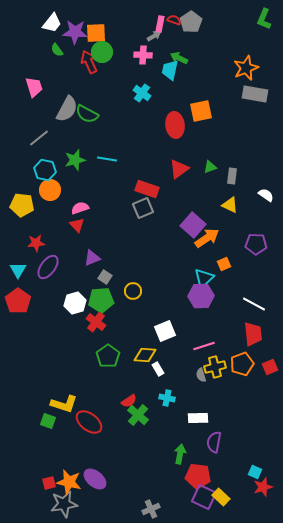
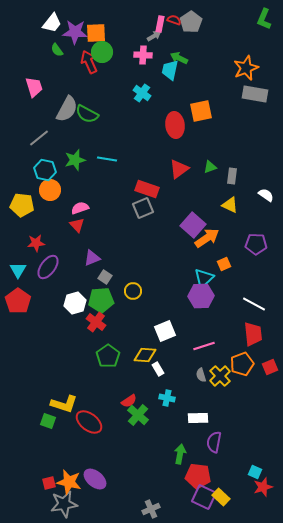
yellow cross at (215, 367): moved 5 px right, 9 px down; rotated 30 degrees counterclockwise
